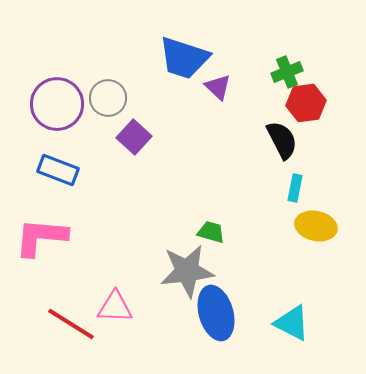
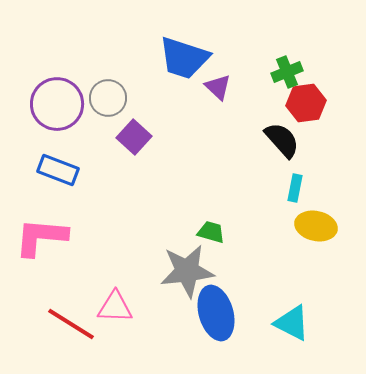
black semicircle: rotated 15 degrees counterclockwise
